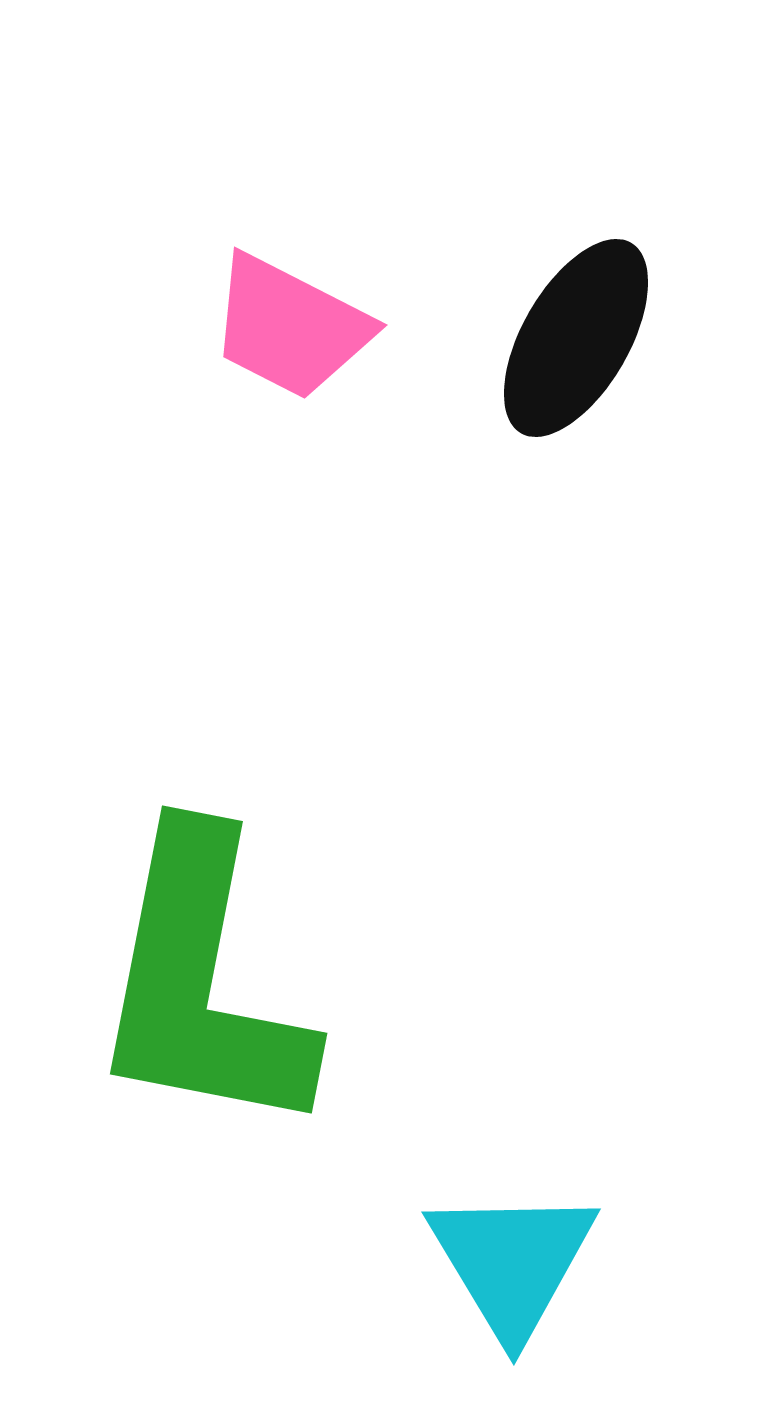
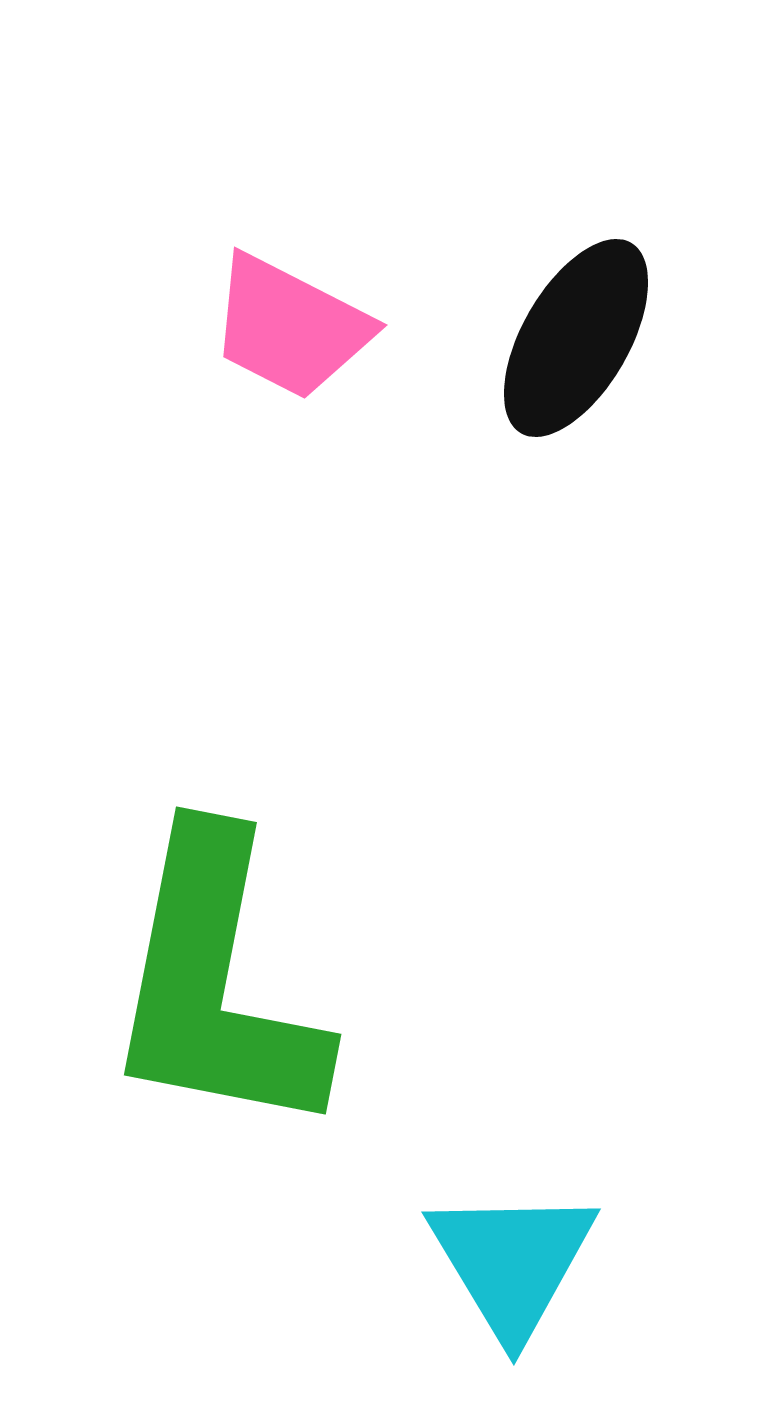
green L-shape: moved 14 px right, 1 px down
